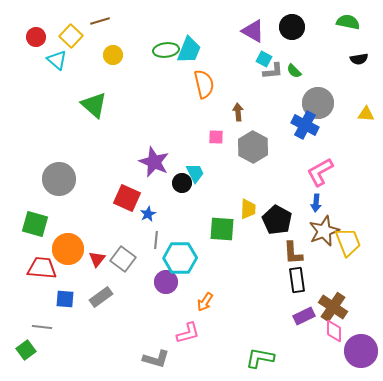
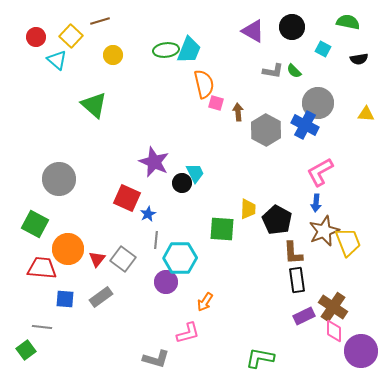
cyan square at (264, 59): moved 59 px right, 10 px up
gray L-shape at (273, 71): rotated 15 degrees clockwise
pink square at (216, 137): moved 34 px up; rotated 14 degrees clockwise
gray hexagon at (253, 147): moved 13 px right, 17 px up
green square at (35, 224): rotated 12 degrees clockwise
